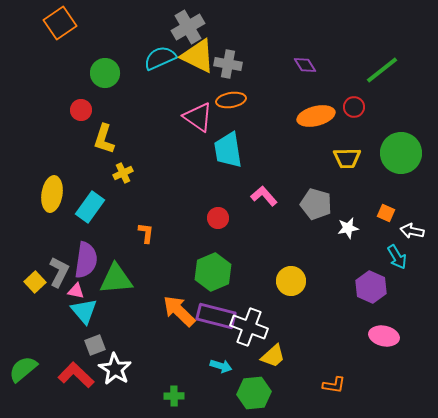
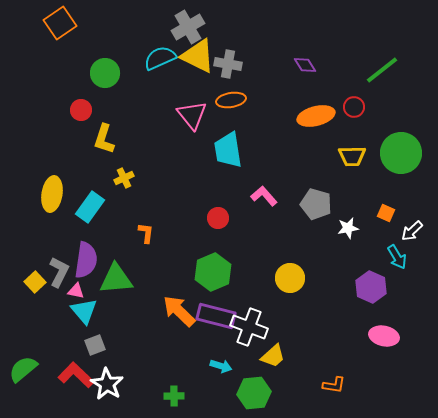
pink triangle at (198, 117): moved 6 px left, 2 px up; rotated 16 degrees clockwise
yellow trapezoid at (347, 158): moved 5 px right, 2 px up
yellow cross at (123, 173): moved 1 px right, 5 px down
white arrow at (412, 231): rotated 55 degrees counterclockwise
yellow circle at (291, 281): moved 1 px left, 3 px up
white star at (115, 369): moved 8 px left, 15 px down
